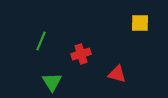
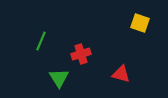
yellow square: rotated 18 degrees clockwise
red triangle: moved 4 px right
green triangle: moved 7 px right, 4 px up
